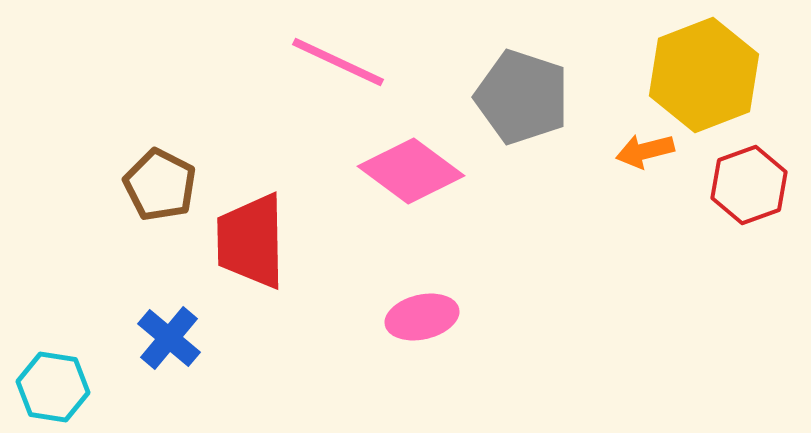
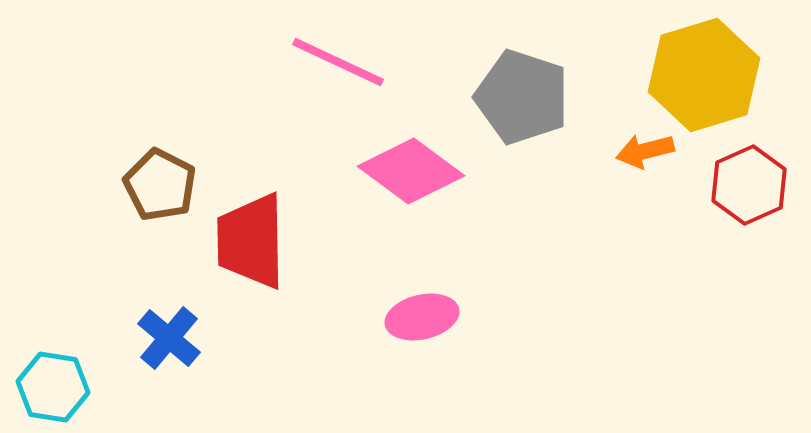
yellow hexagon: rotated 4 degrees clockwise
red hexagon: rotated 4 degrees counterclockwise
